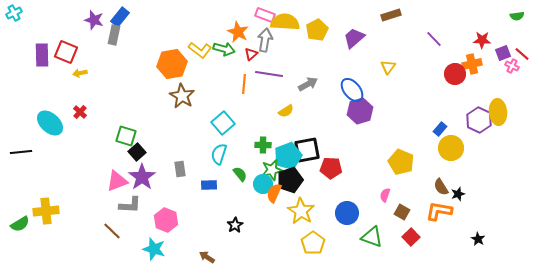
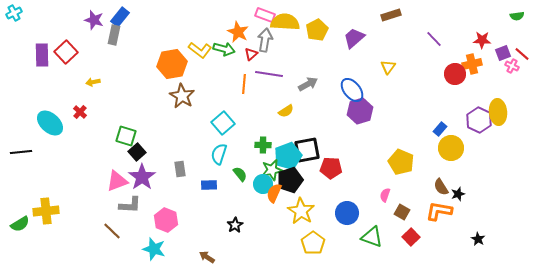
red square at (66, 52): rotated 25 degrees clockwise
yellow arrow at (80, 73): moved 13 px right, 9 px down
